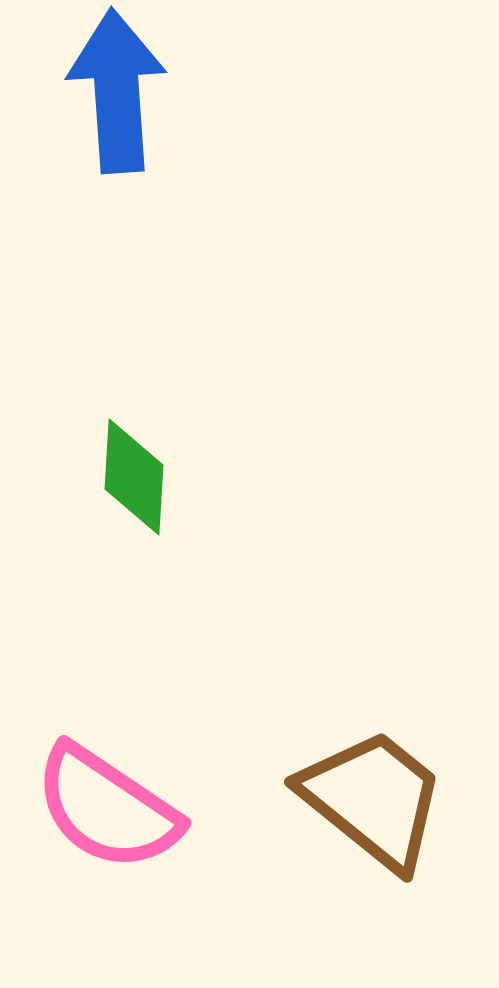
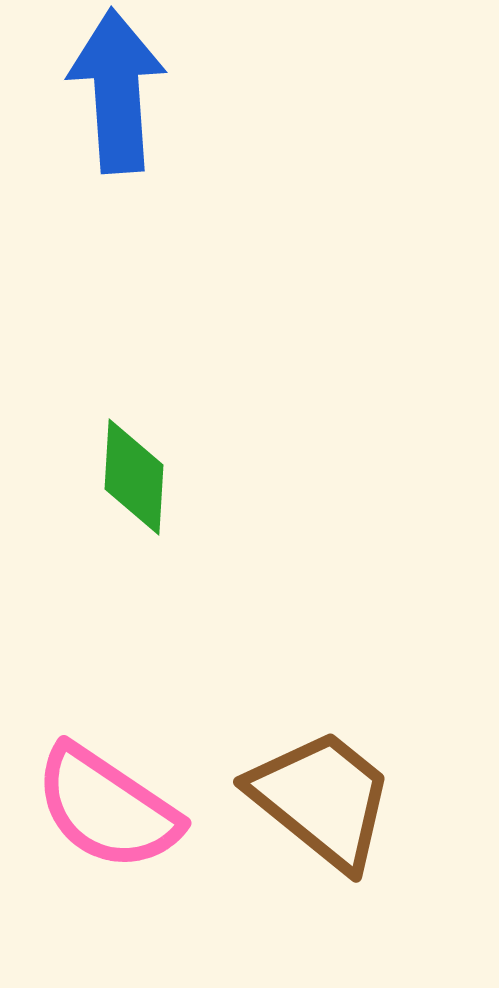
brown trapezoid: moved 51 px left
